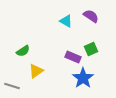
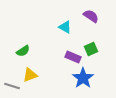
cyan triangle: moved 1 px left, 6 px down
yellow triangle: moved 6 px left, 4 px down; rotated 14 degrees clockwise
